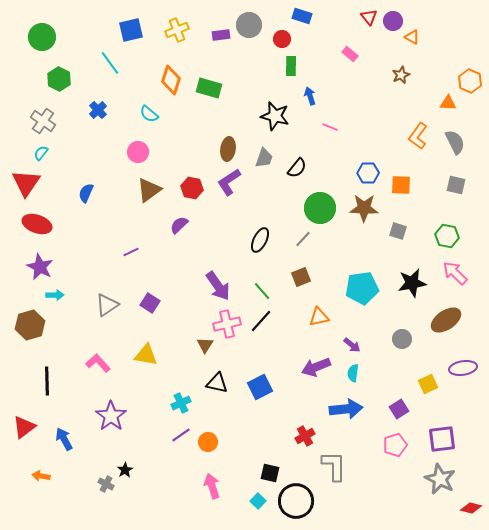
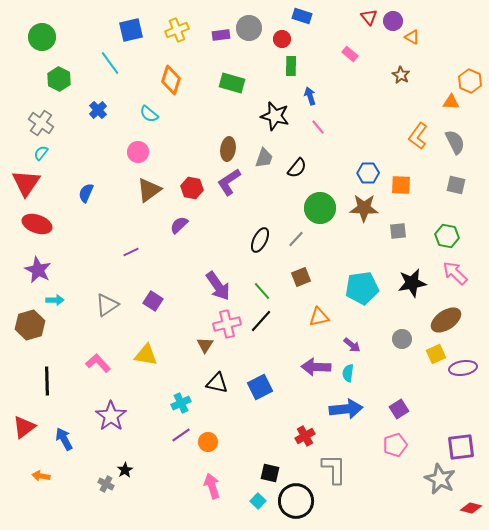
gray circle at (249, 25): moved 3 px down
brown star at (401, 75): rotated 18 degrees counterclockwise
green rectangle at (209, 88): moved 23 px right, 5 px up
orange triangle at (448, 103): moved 3 px right, 1 px up
gray cross at (43, 121): moved 2 px left, 2 px down
pink line at (330, 127): moved 12 px left; rotated 28 degrees clockwise
gray square at (398, 231): rotated 24 degrees counterclockwise
gray line at (303, 239): moved 7 px left
purple star at (40, 267): moved 2 px left, 3 px down
cyan arrow at (55, 295): moved 5 px down
purple square at (150, 303): moved 3 px right, 2 px up
purple arrow at (316, 367): rotated 24 degrees clockwise
cyan semicircle at (353, 373): moved 5 px left
yellow square at (428, 384): moved 8 px right, 30 px up
purple square at (442, 439): moved 19 px right, 8 px down
gray L-shape at (334, 466): moved 3 px down
